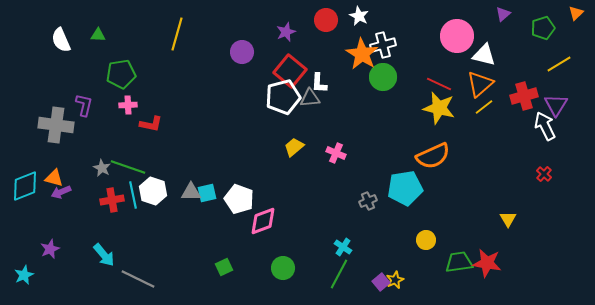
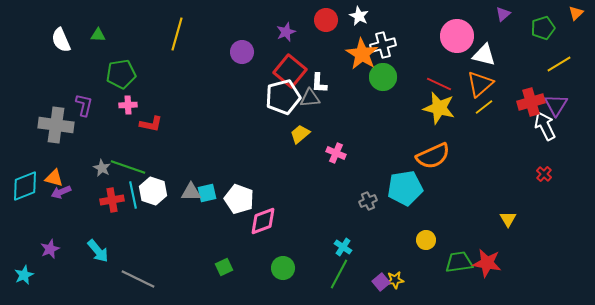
red cross at (524, 96): moved 7 px right, 6 px down
yellow trapezoid at (294, 147): moved 6 px right, 13 px up
cyan arrow at (104, 255): moved 6 px left, 4 px up
yellow star at (395, 280): rotated 18 degrees clockwise
